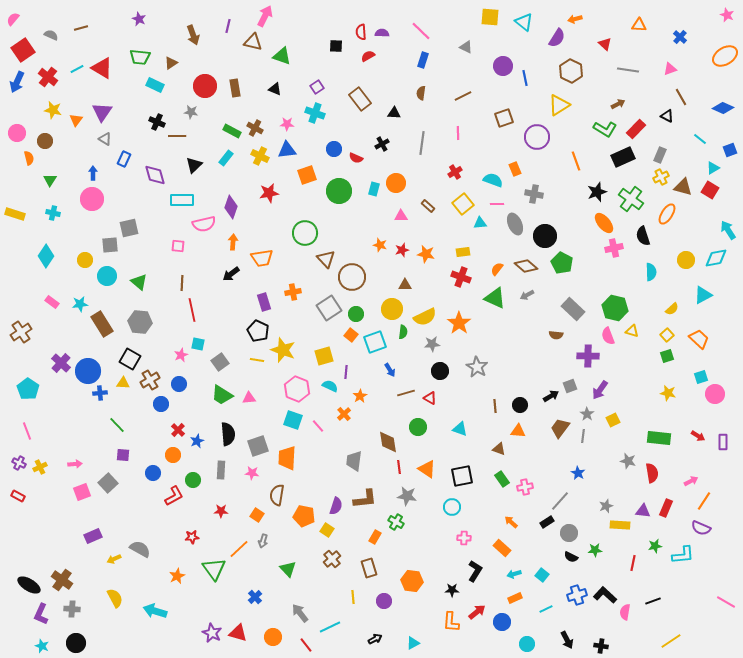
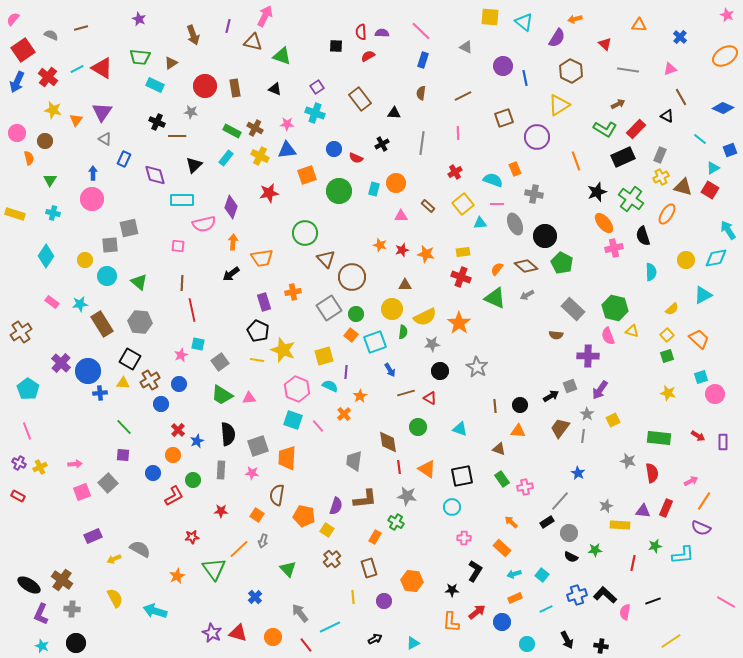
green line at (117, 425): moved 7 px right, 2 px down
